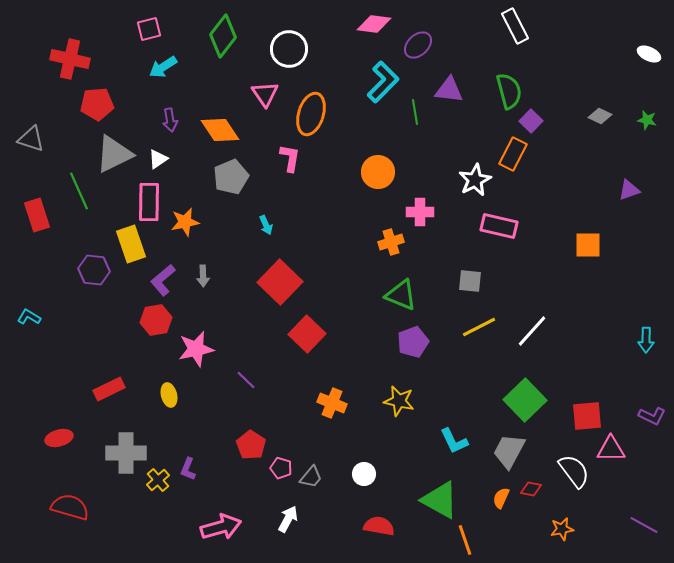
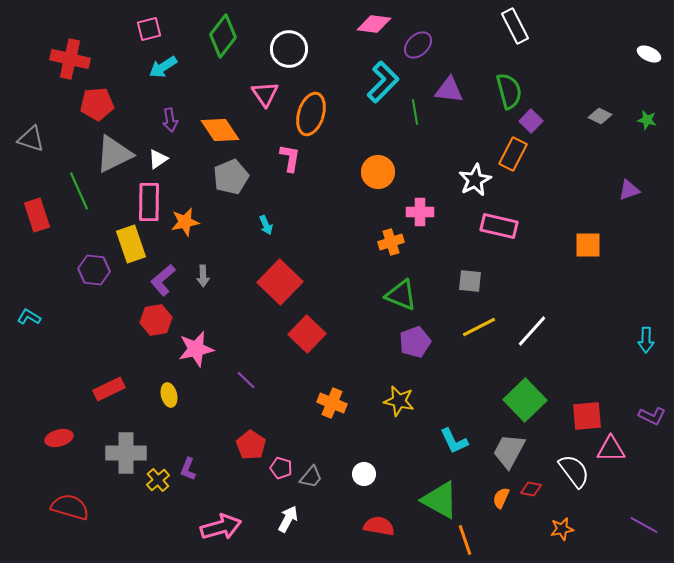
purple pentagon at (413, 342): moved 2 px right
